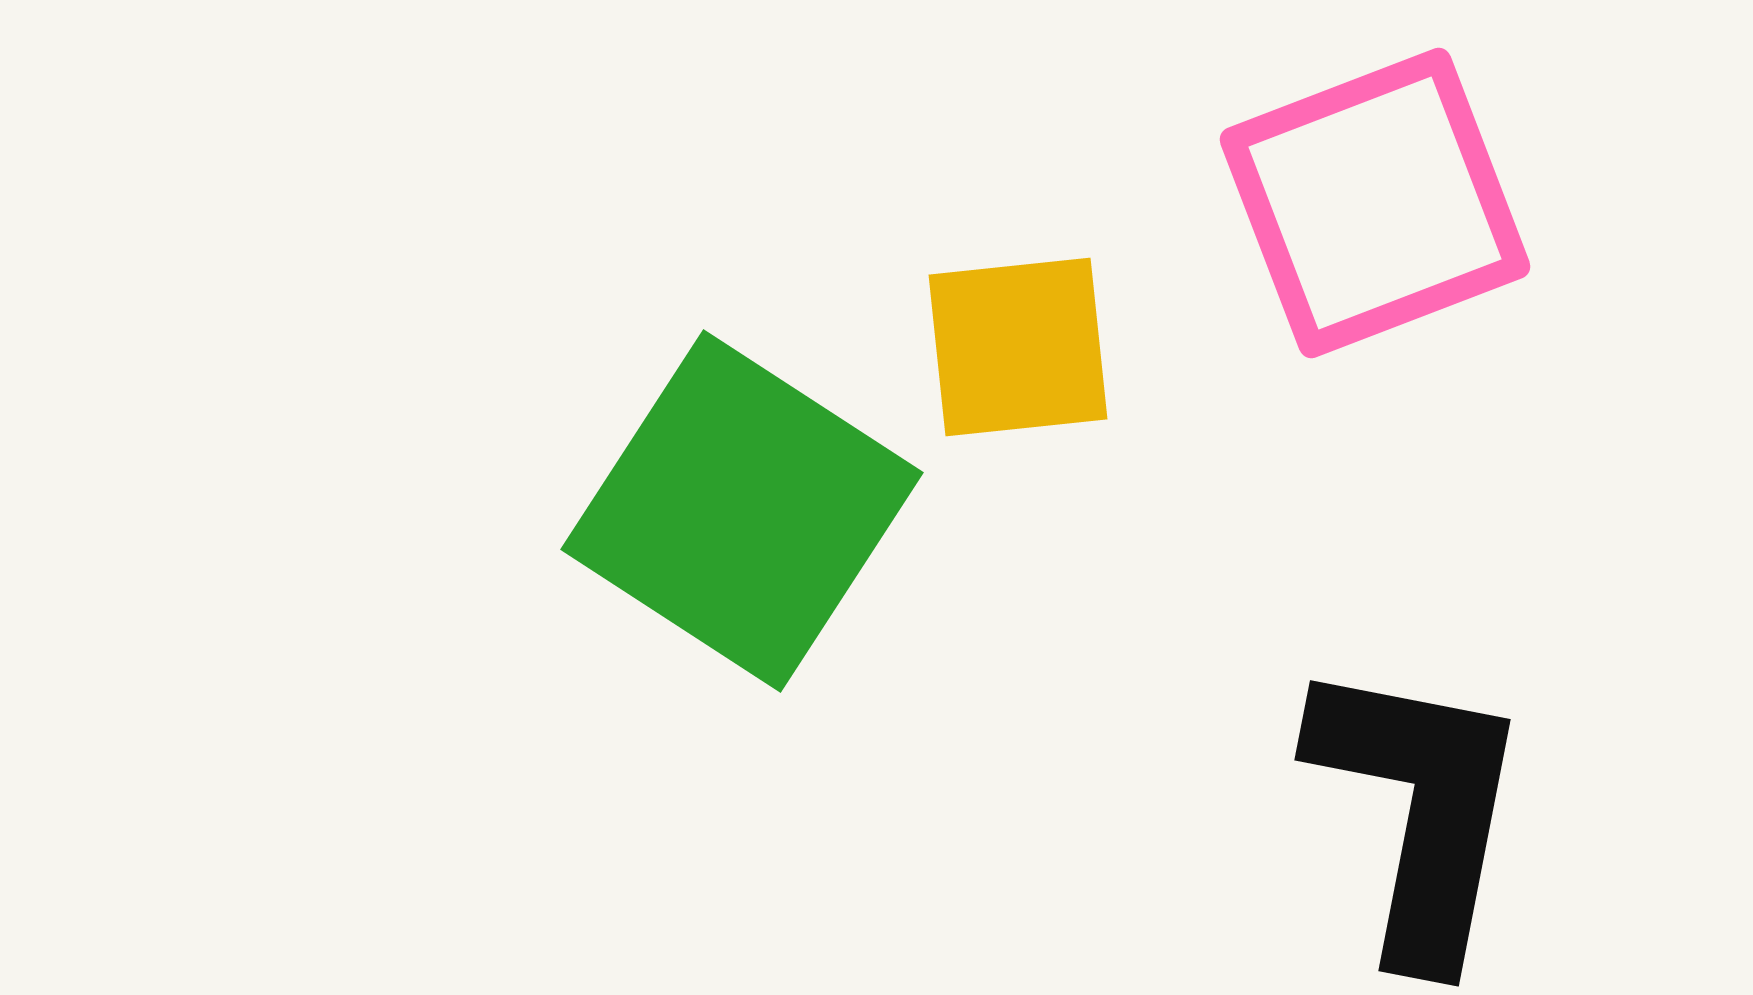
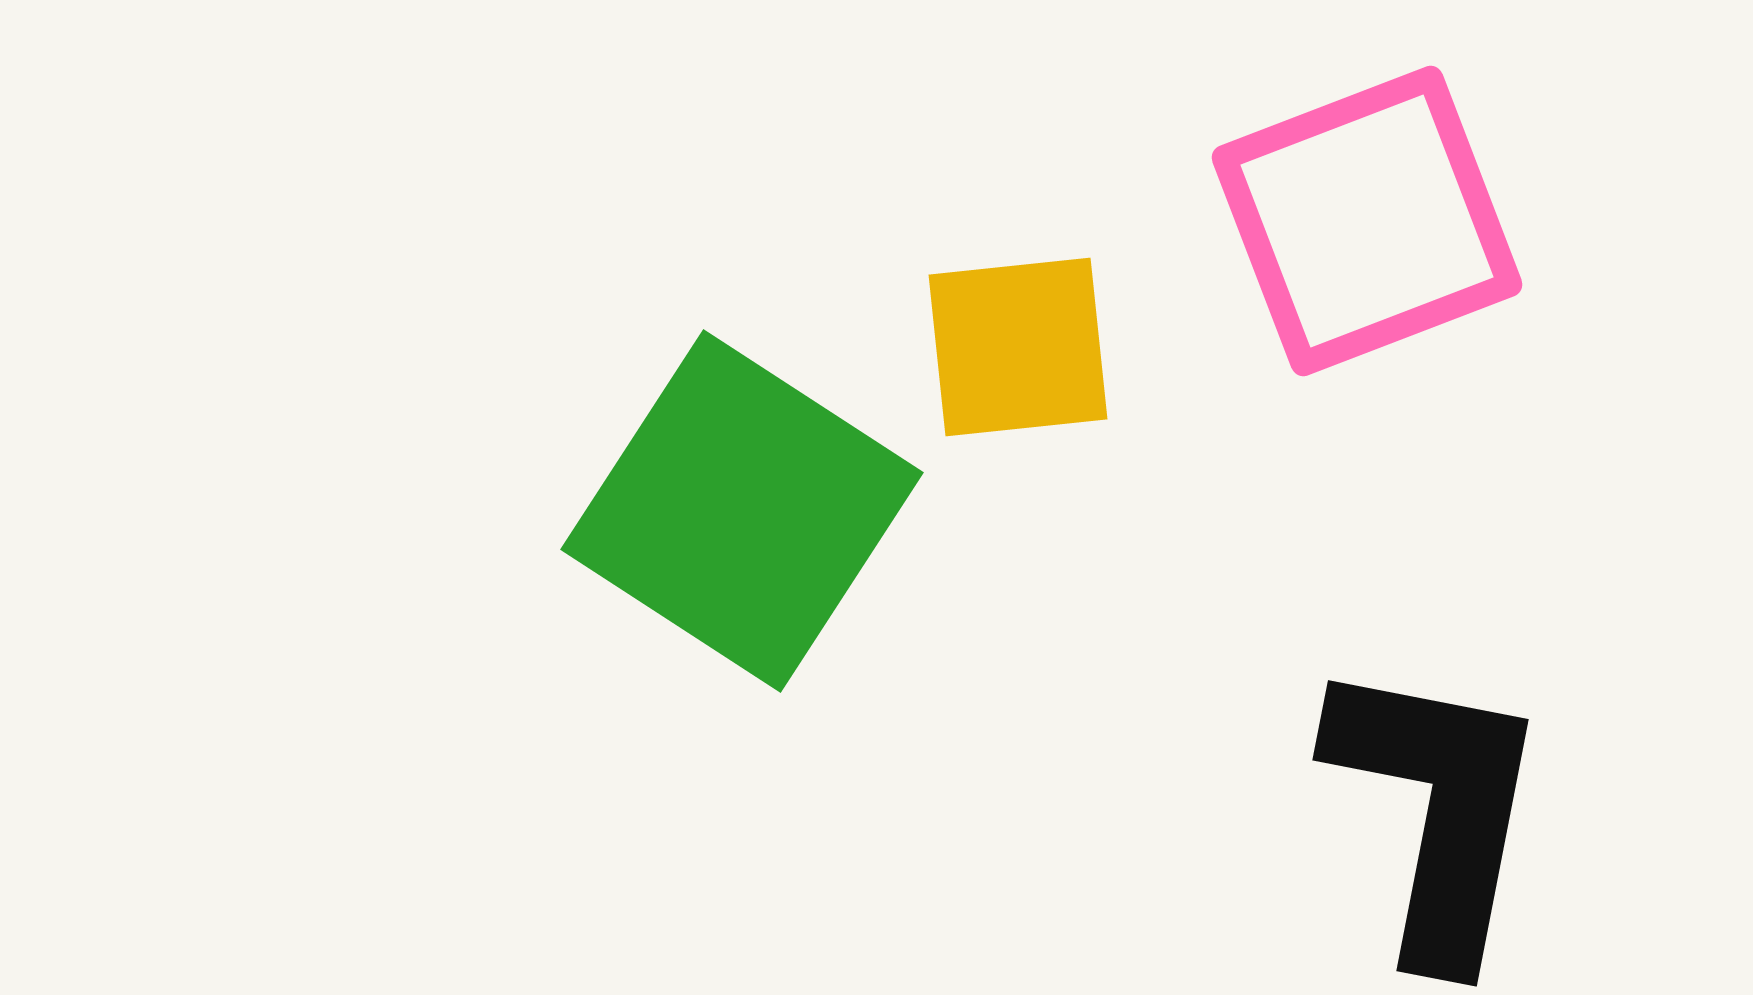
pink square: moved 8 px left, 18 px down
black L-shape: moved 18 px right
